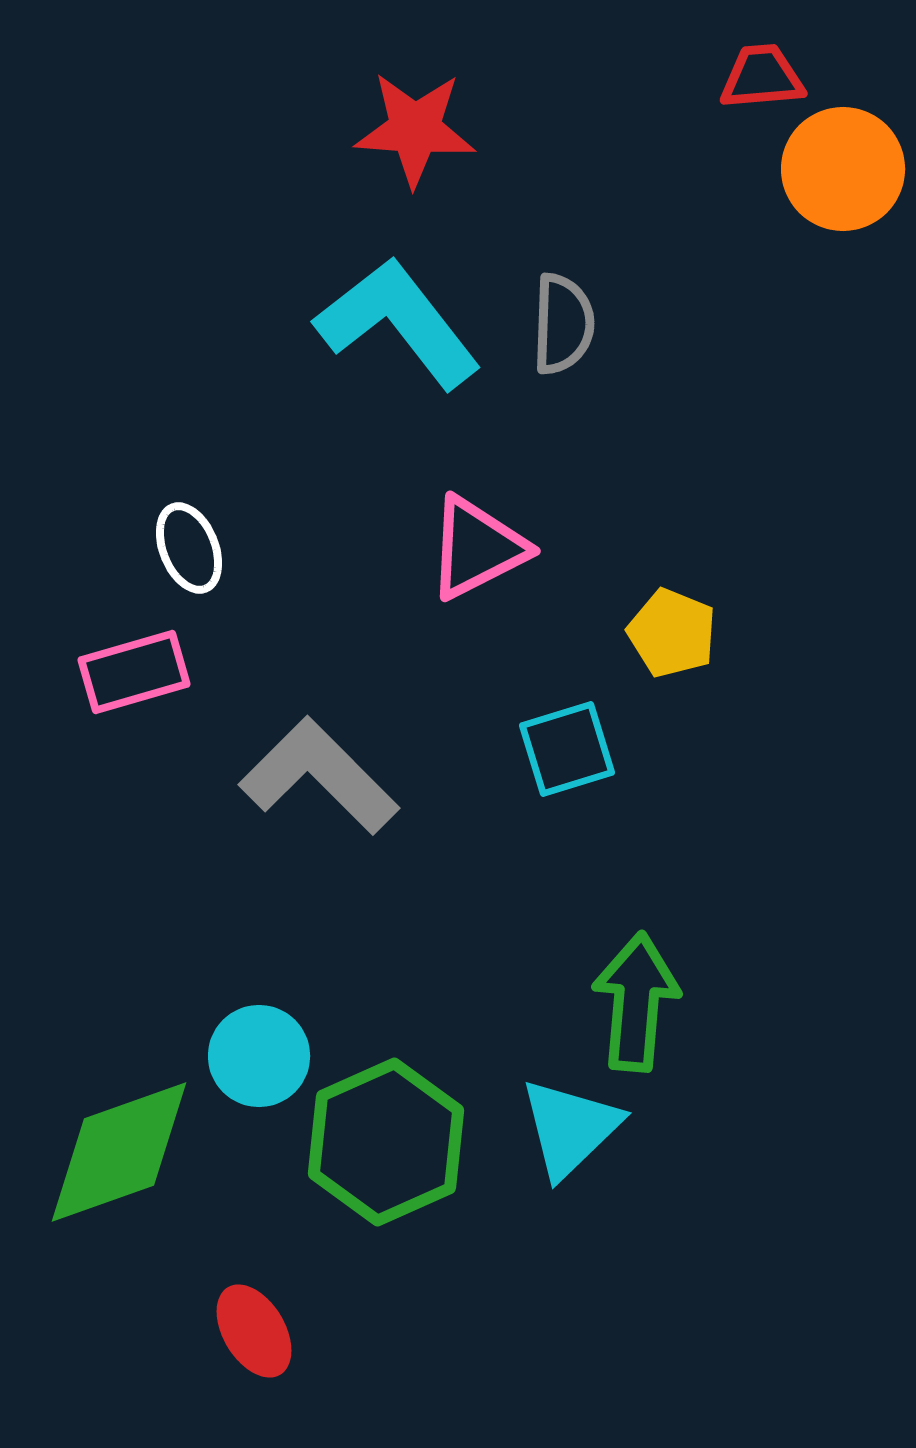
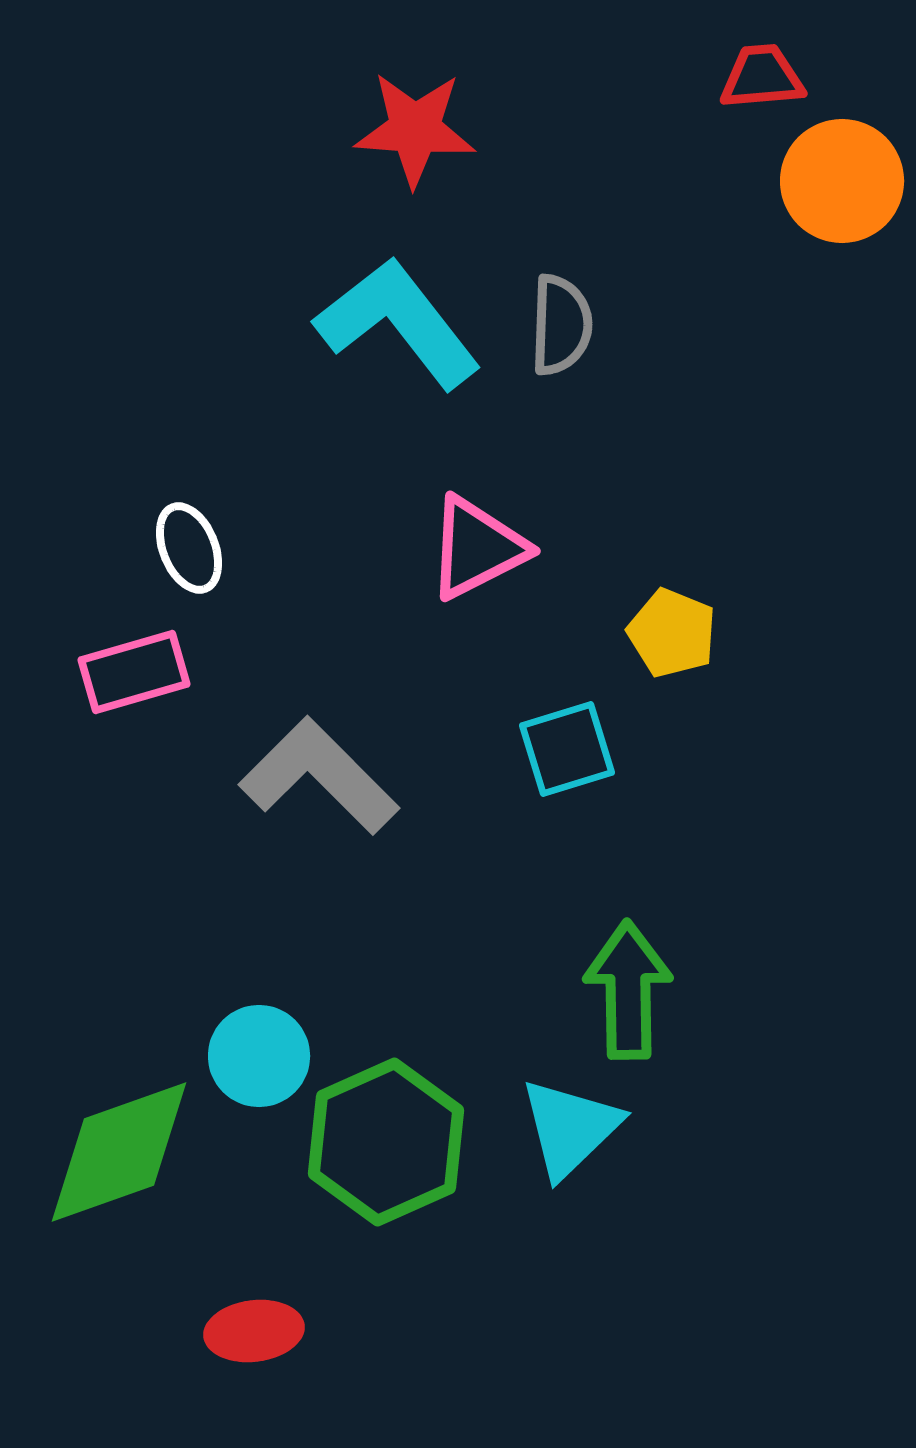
orange circle: moved 1 px left, 12 px down
gray semicircle: moved 2 px left, 1 px down
green arrow: moved 8 px left, 12 px up; rotated 6 degrees counterclockwise
red ellipse: rotated 66 degrees counterclockwise
